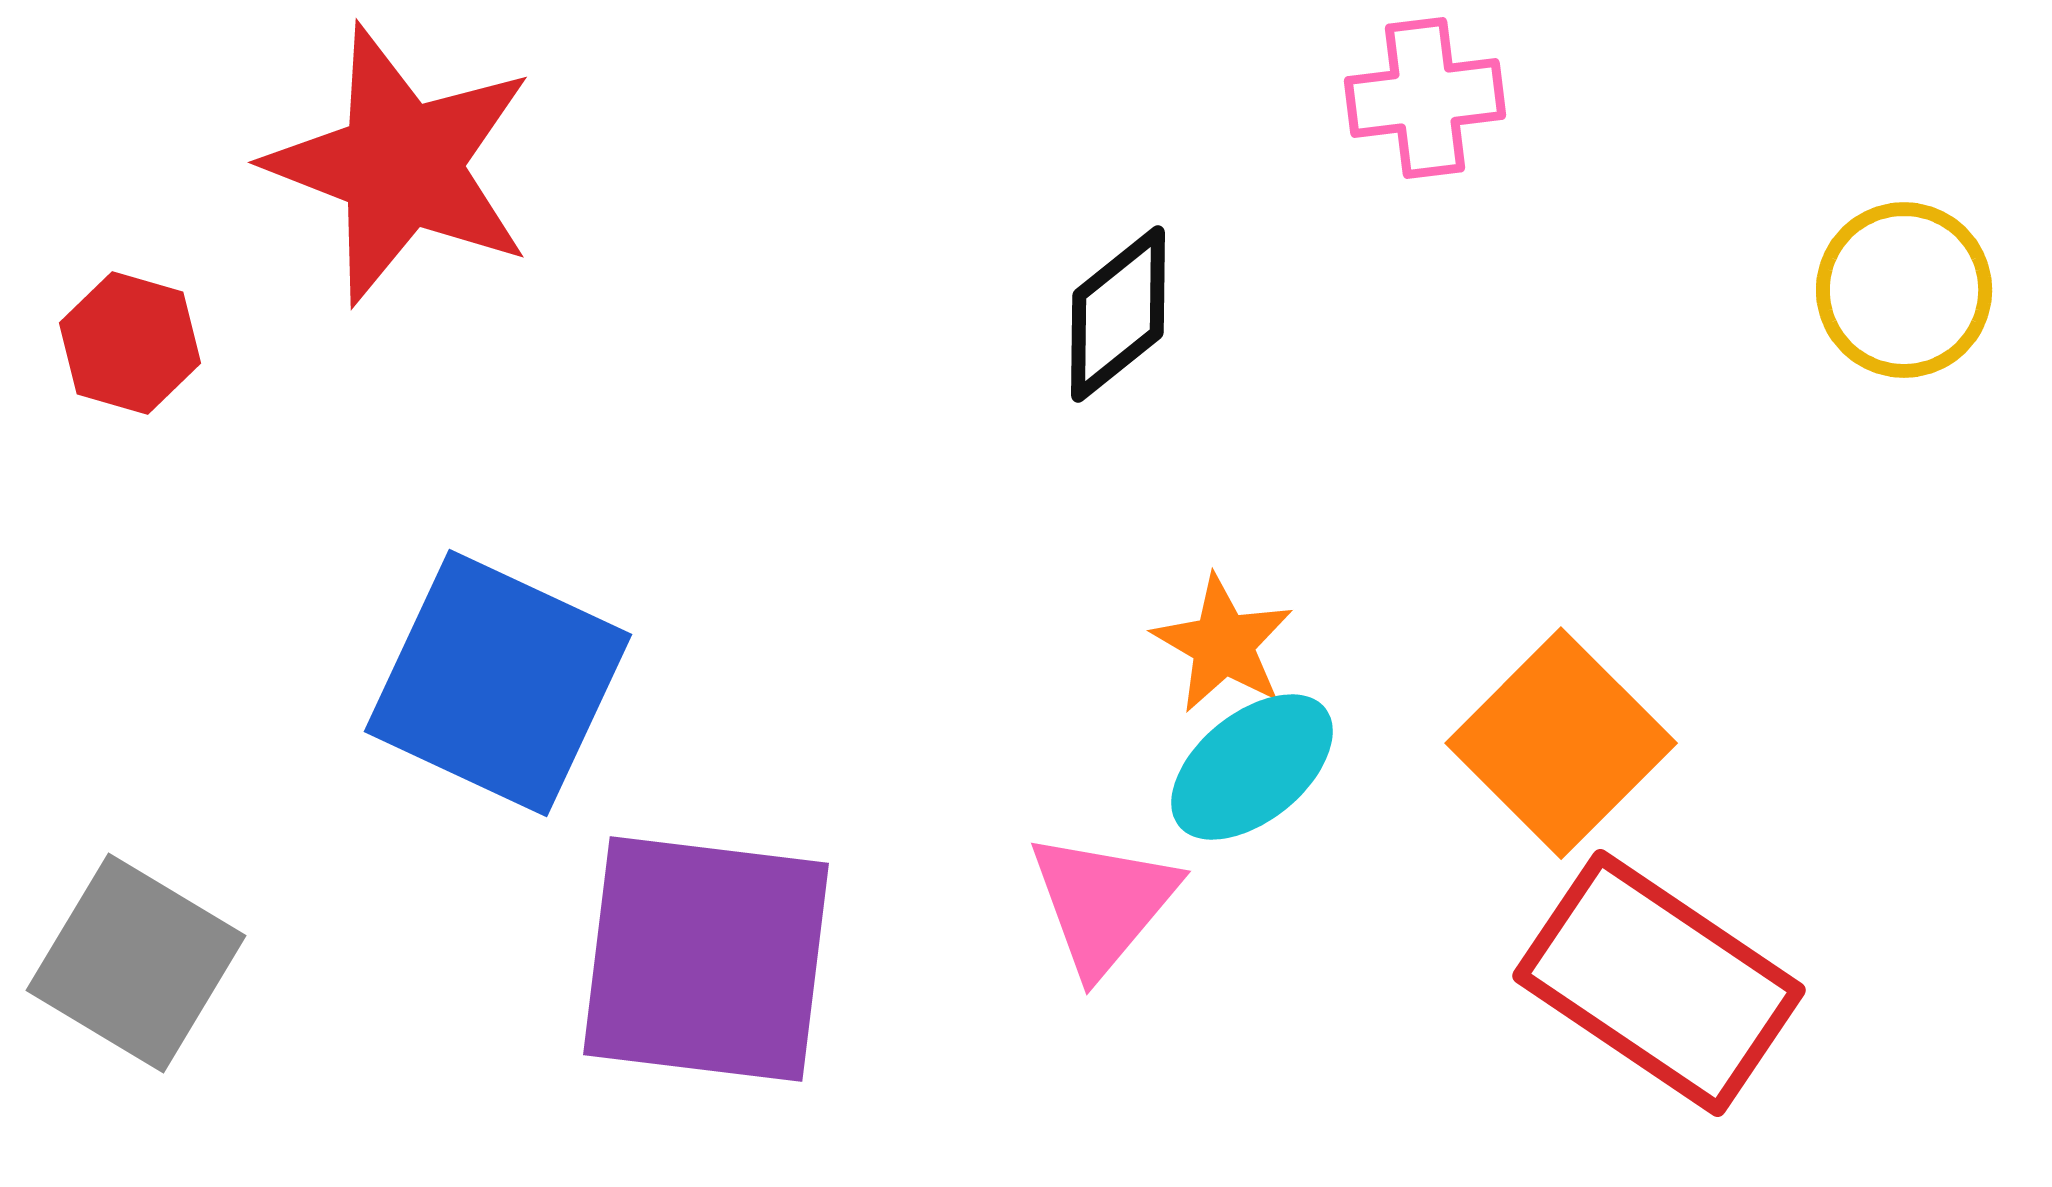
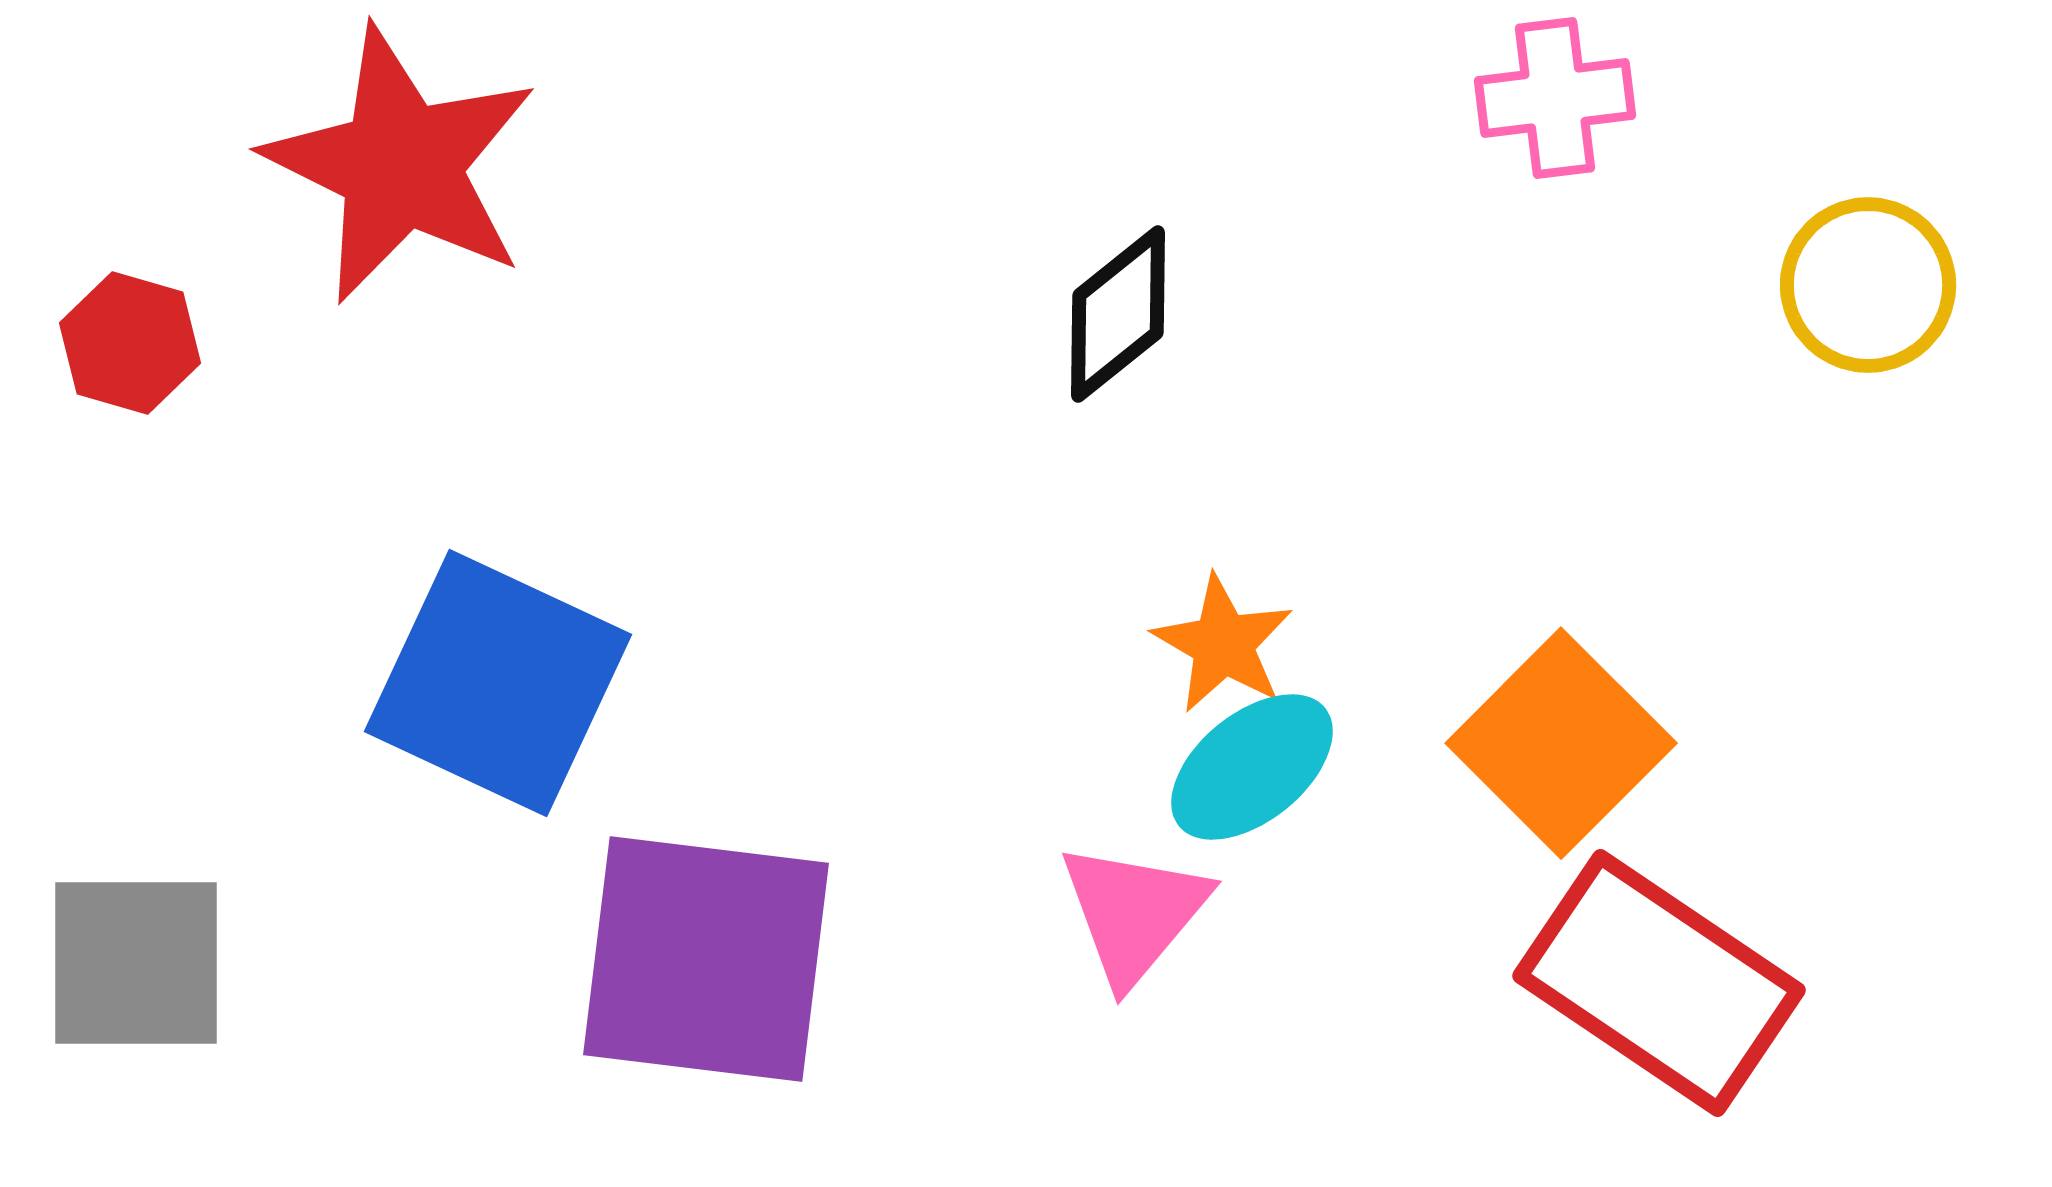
pink cross: moved 130 px right
red star: rotated 5 degrees clockwise
yellow circle: moved 36 px left, 5 px up
pink triangle: moved 31 px right, 10 px down
gray square: rotated 31 degrees counterclockwise
